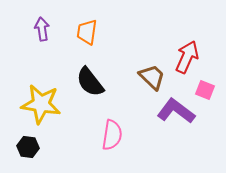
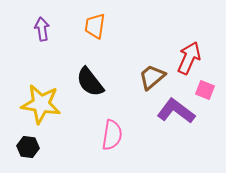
orange trapezoid: moved 8 px right, 6 px up
red arrow: moved 2 px right, 1 px down
brown trapezoid: rotated 84 degrees counterclockwise
